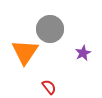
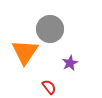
purple star: moved 13 px left, 10 px down
